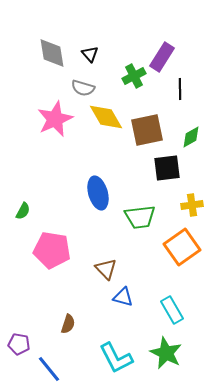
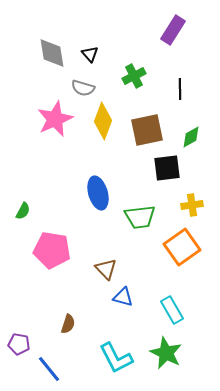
purple rectangle: moved 11 px right, 27 px up
yellow diamond: moved 3 px left, 4 px down; rotated 51 degrees clockwise
